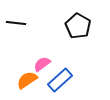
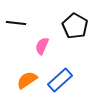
black pentagon: moved 3 px left
pink semicircle: moved 18 px up; rotated 30 degrees counterclockwise
